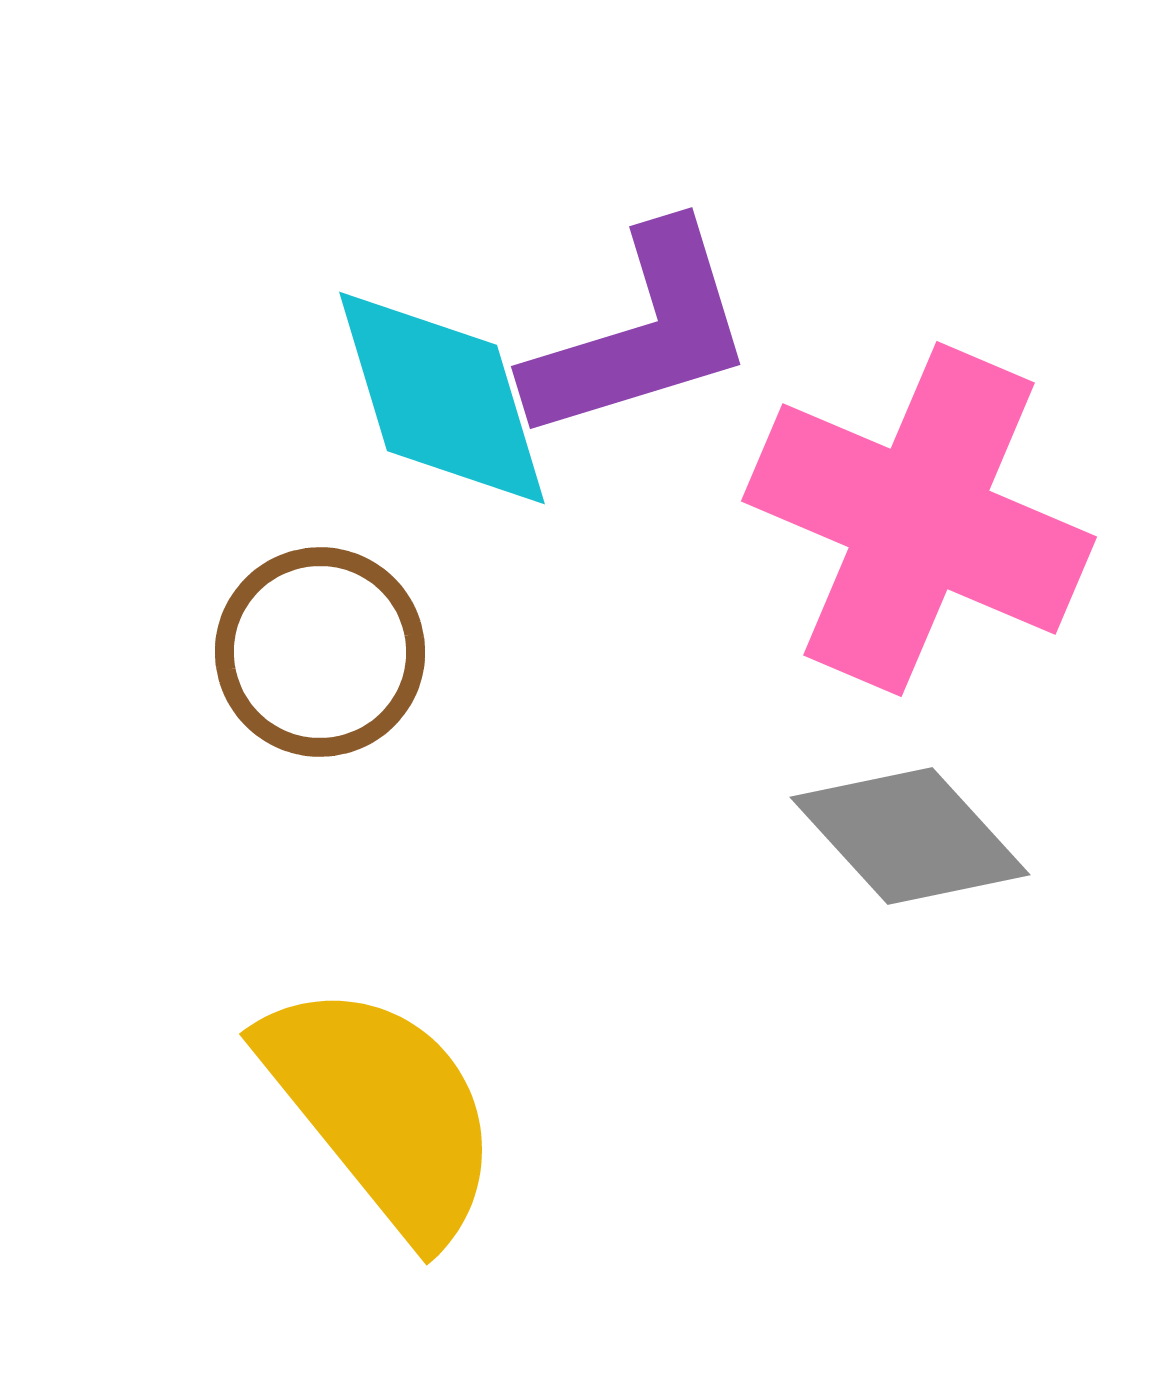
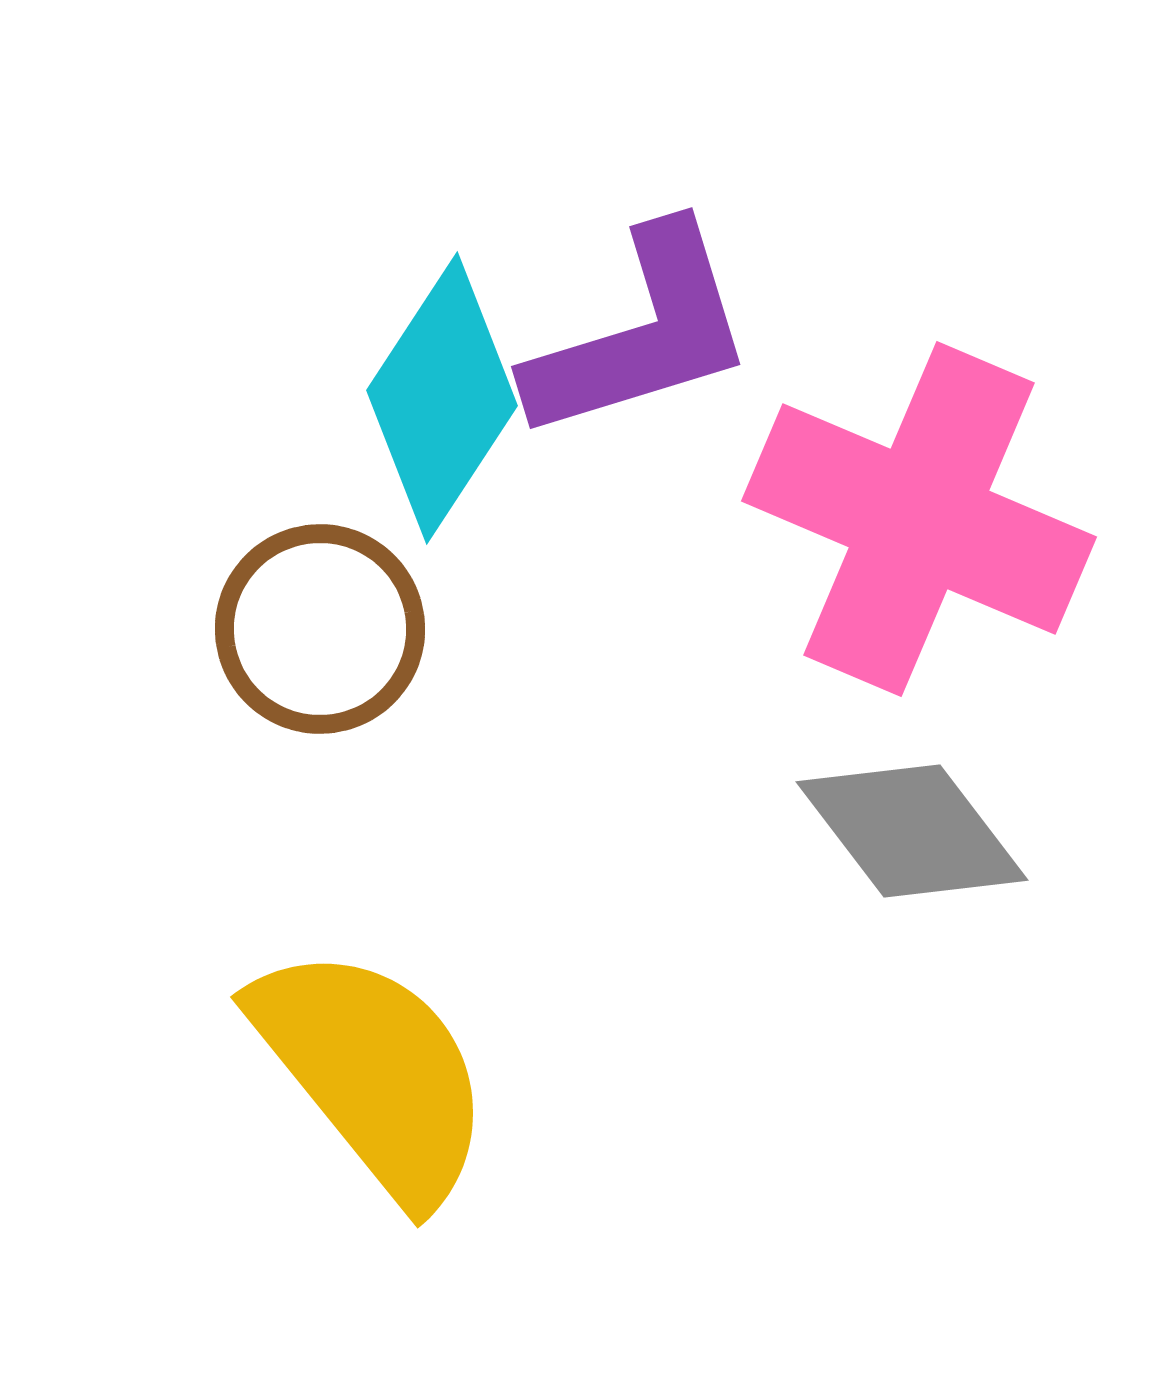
cyan diamond: rotated 50 degrees clockwise
brown circle: moved 23 px up
gray diamond: moved 2 px right, 5 px up; rotated 5 degrees clockwise
yellow semicircle: moved 9 px left, 37 px up
